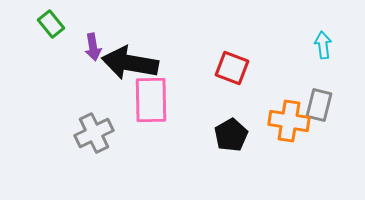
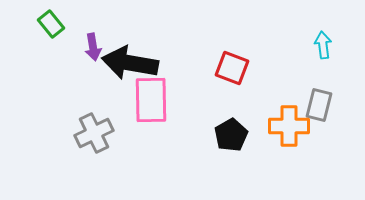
orange cross: moved 5 px down; rotated 9 degrees counterclockwise
